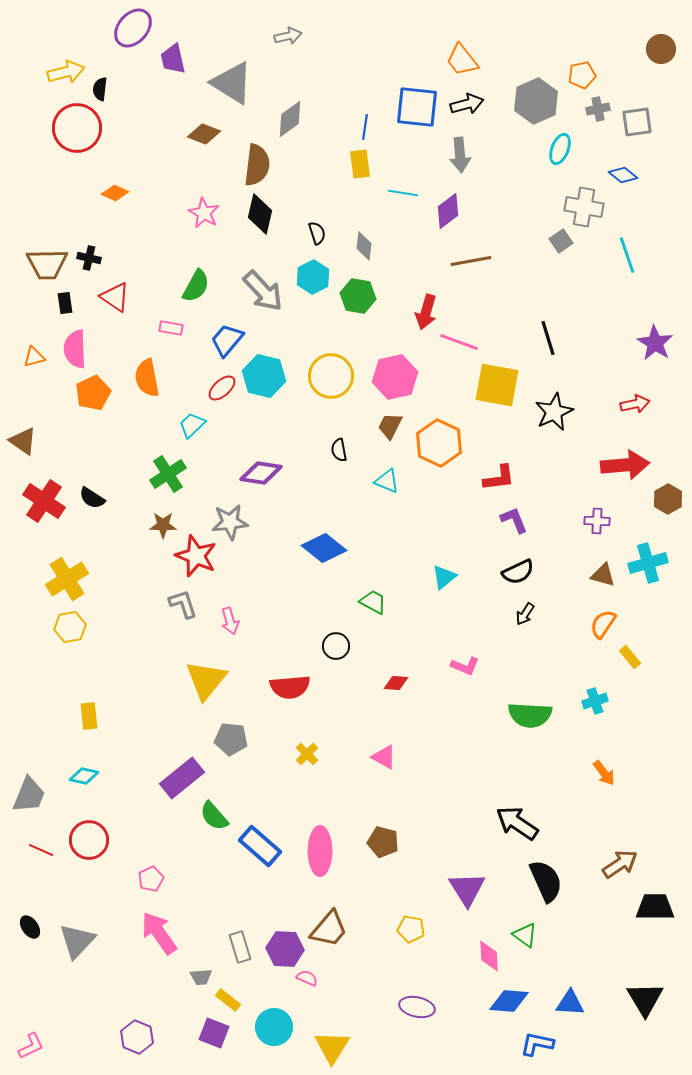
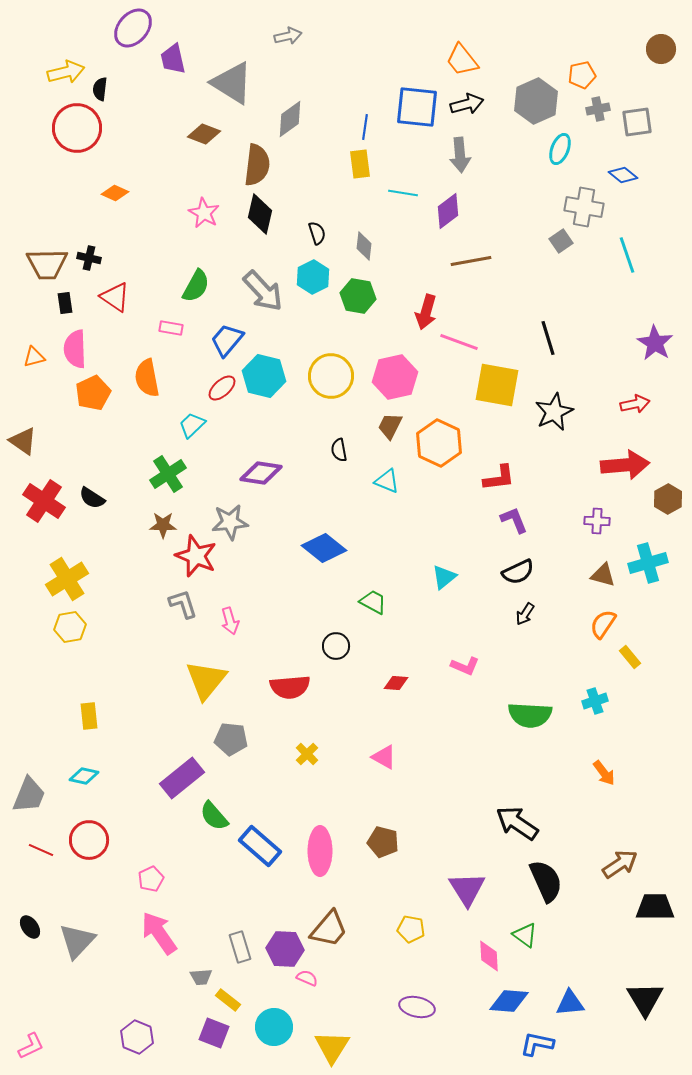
blue triangle at (570, 1003): rotated 8 degrees counterclockwise
